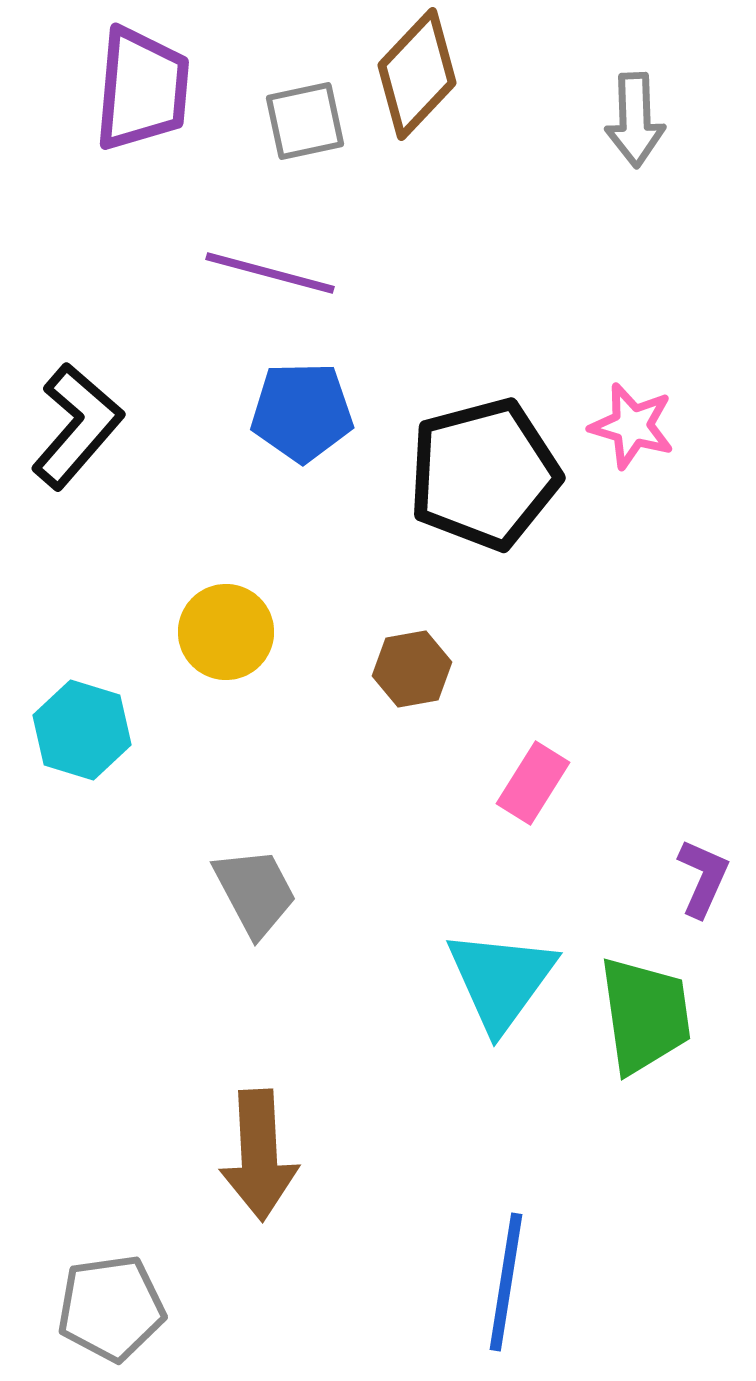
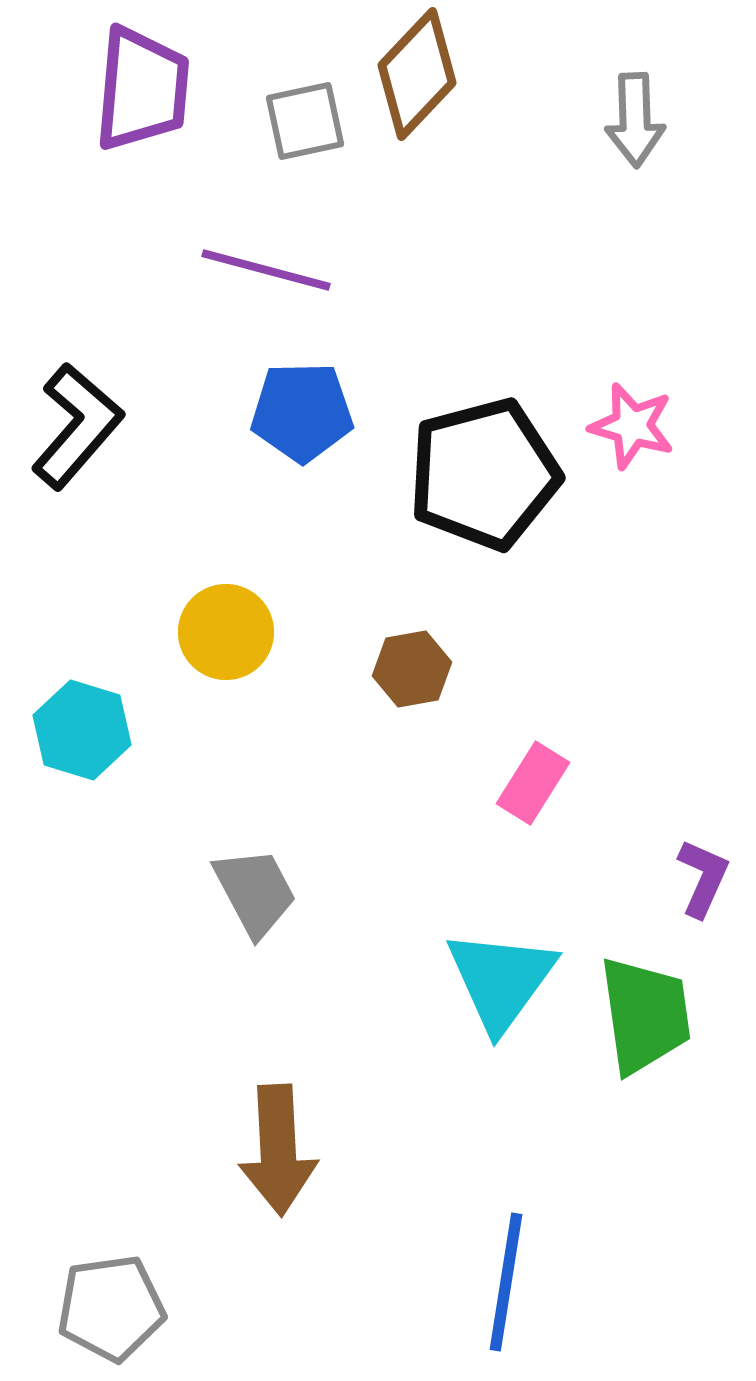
purple line: moved 4 px left, 3 px up
brown arrow: moved 19 px right, 5 px up
